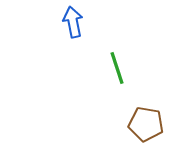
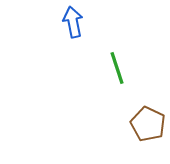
brown pentagon: moved 2 px right; rotated 16 degrees clockwise
